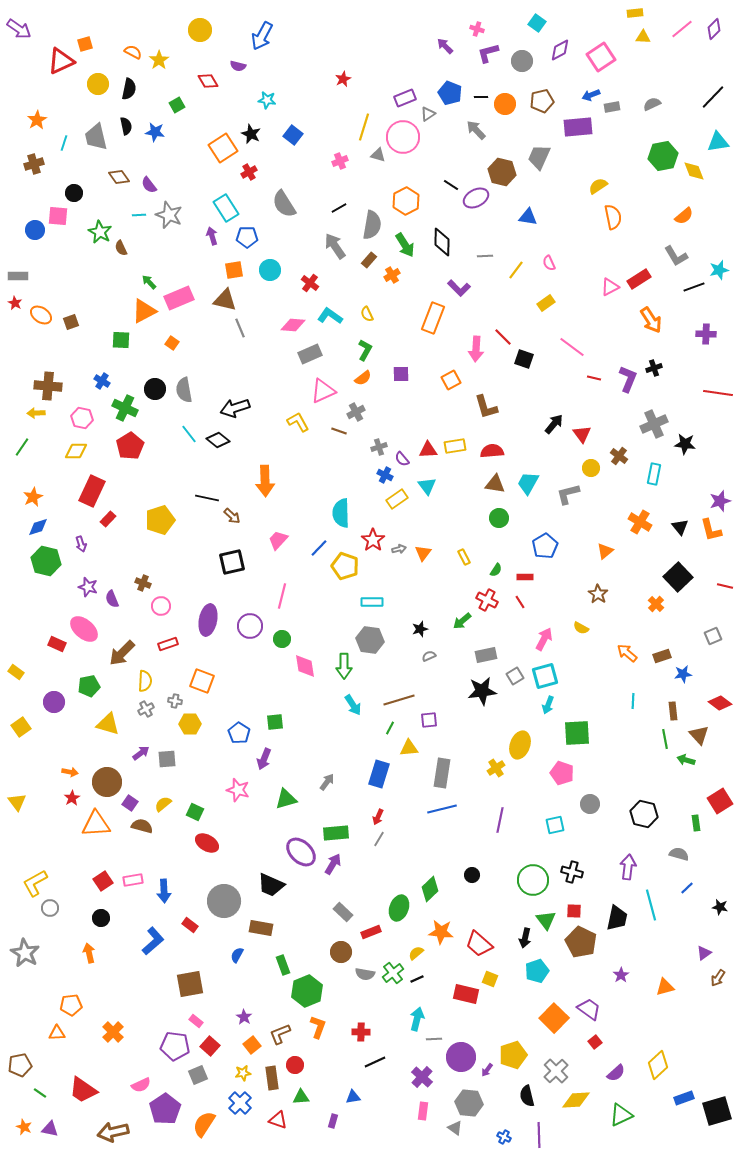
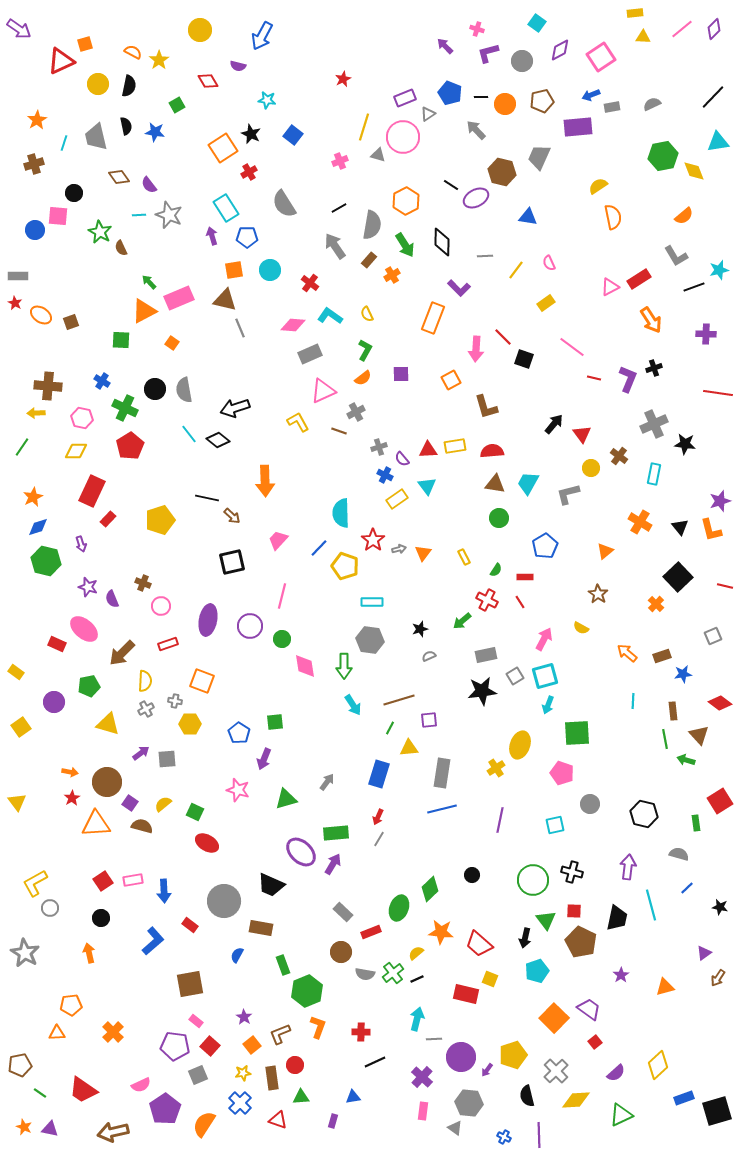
black semicircle at (129, 89): moved 3 px up
